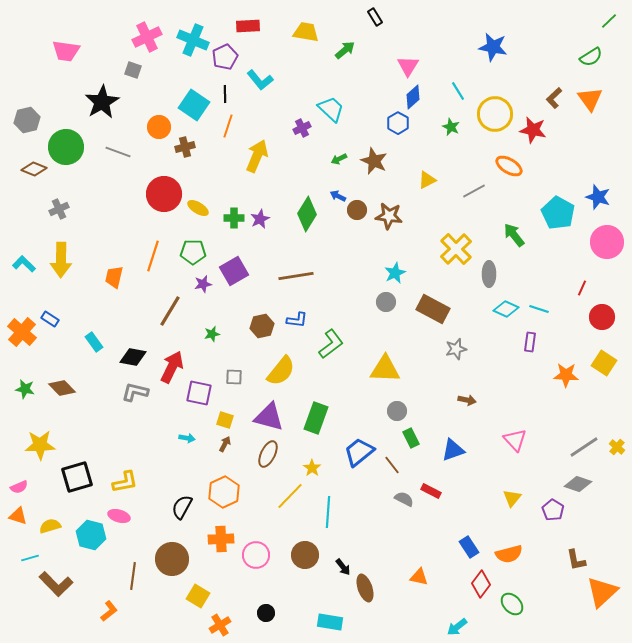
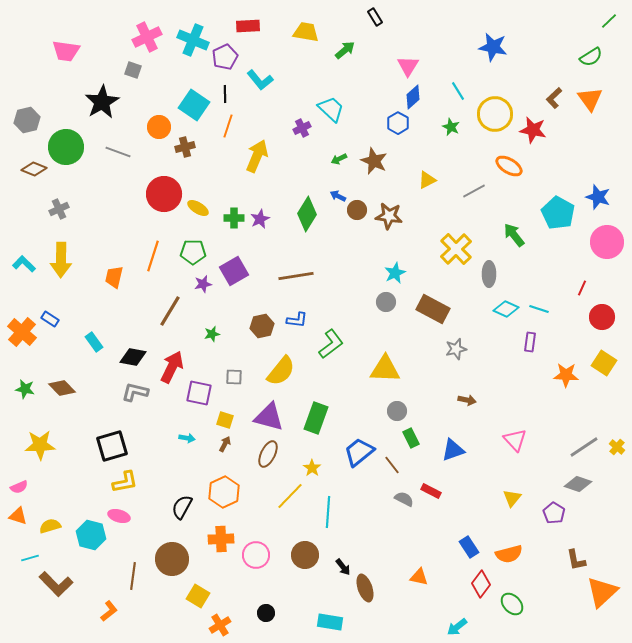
black square at (77, 477): moved 35 px right, 31 px up
purple pentagon at (553, 510): moved 1 px right, 3 px down
